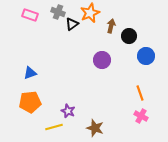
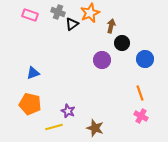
black circle: moved 7 px left, 7 px down
blue circle: moved 1 px left, 3 px down
blue triangle: moved 3 px right
orange pentagon: moved 2 px down; rotated 20 degrees clockwise
